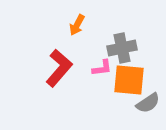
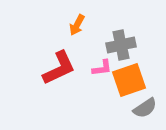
gray cross: moved 1 px left, 3 px up
red L-shape: rotated 24 degrees clockwise
orange square: rotated 24 degrees counterclockwise
gray semicircle: moved 3 px left, 5 px down
